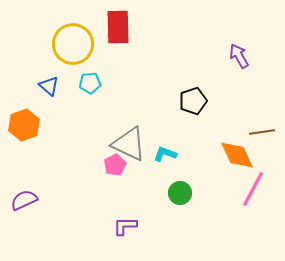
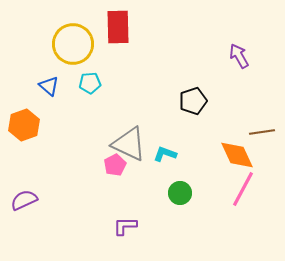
pink line: moved 10 px left
